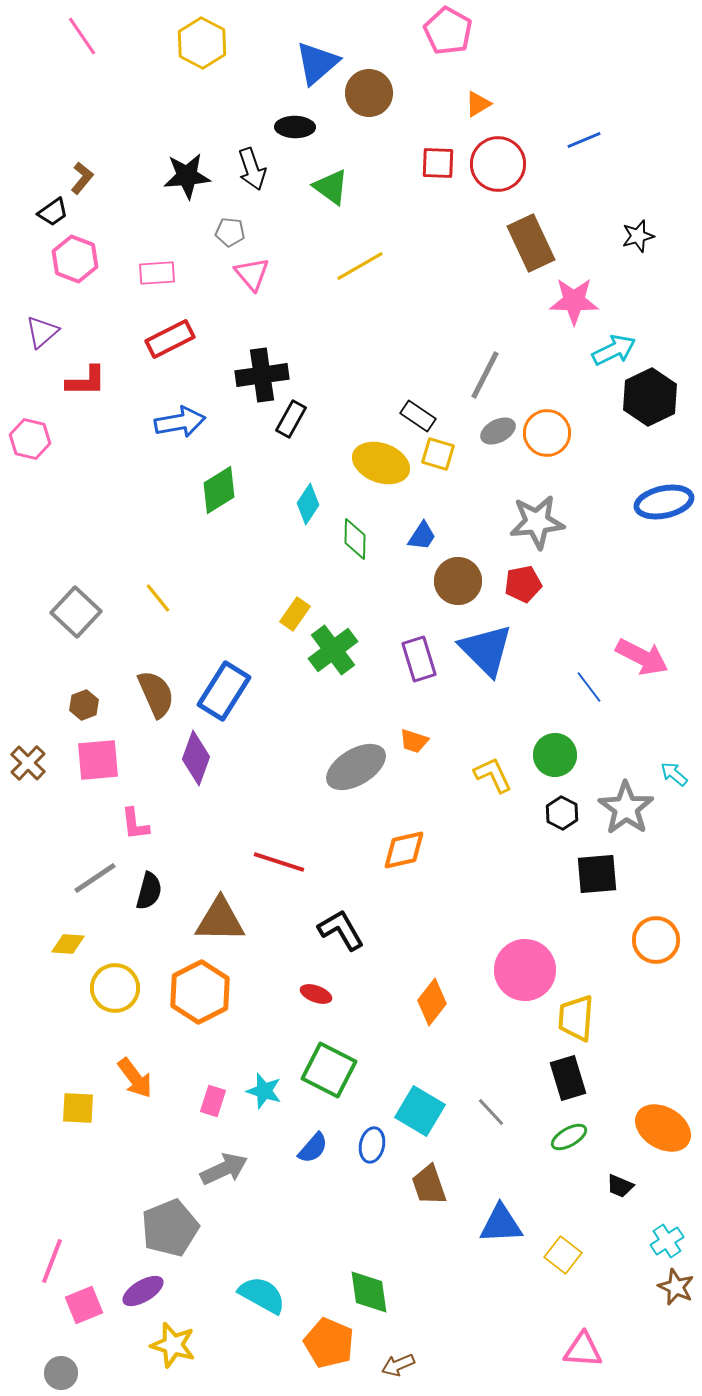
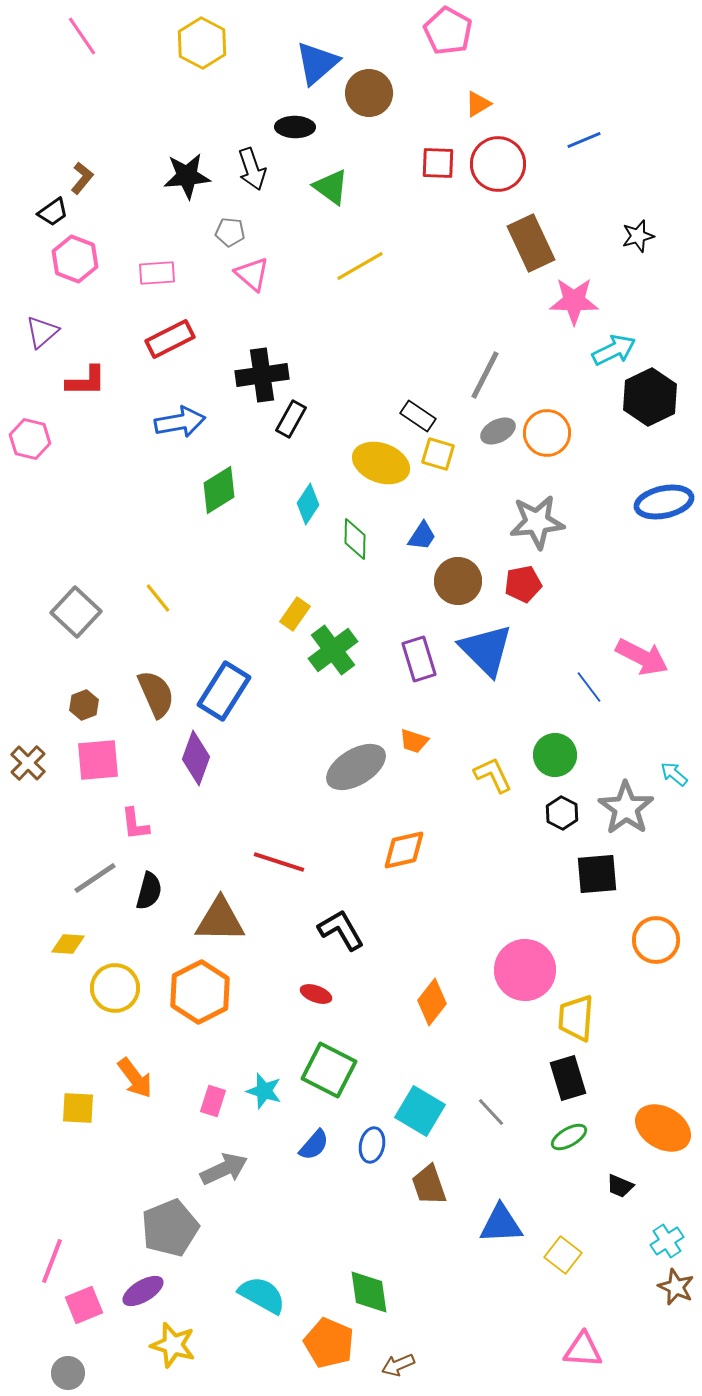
pink triangle at (252, 274): rotated 9 degrees counterclockwise
blue semicircle at (313, 1148): moved 1 px right, 3 px up
gray circle at (61, 1373): moved 7 px right
